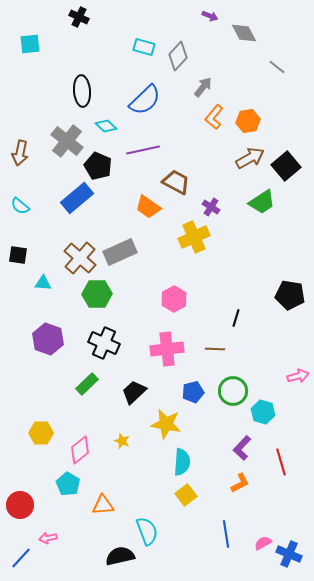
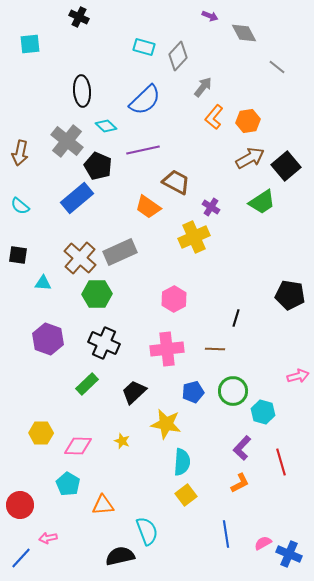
pink diamond at (80, 450): moved 2 px left, 4 px up; rotated 40 degrees clockwise
